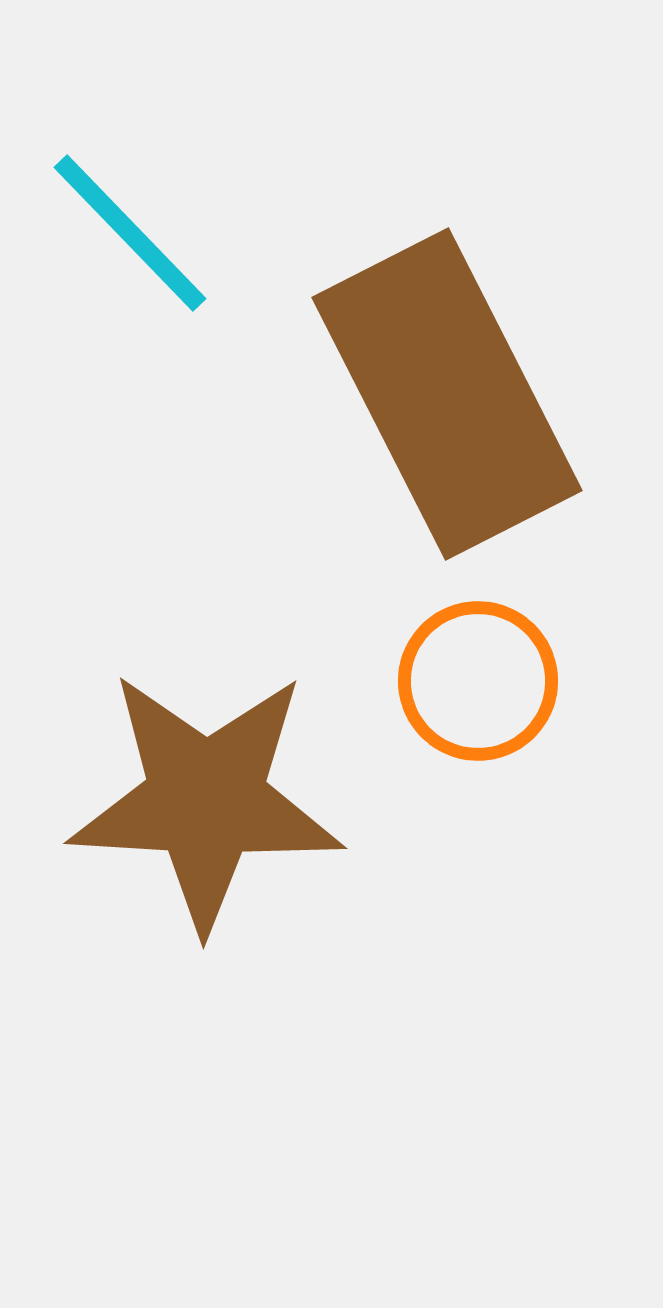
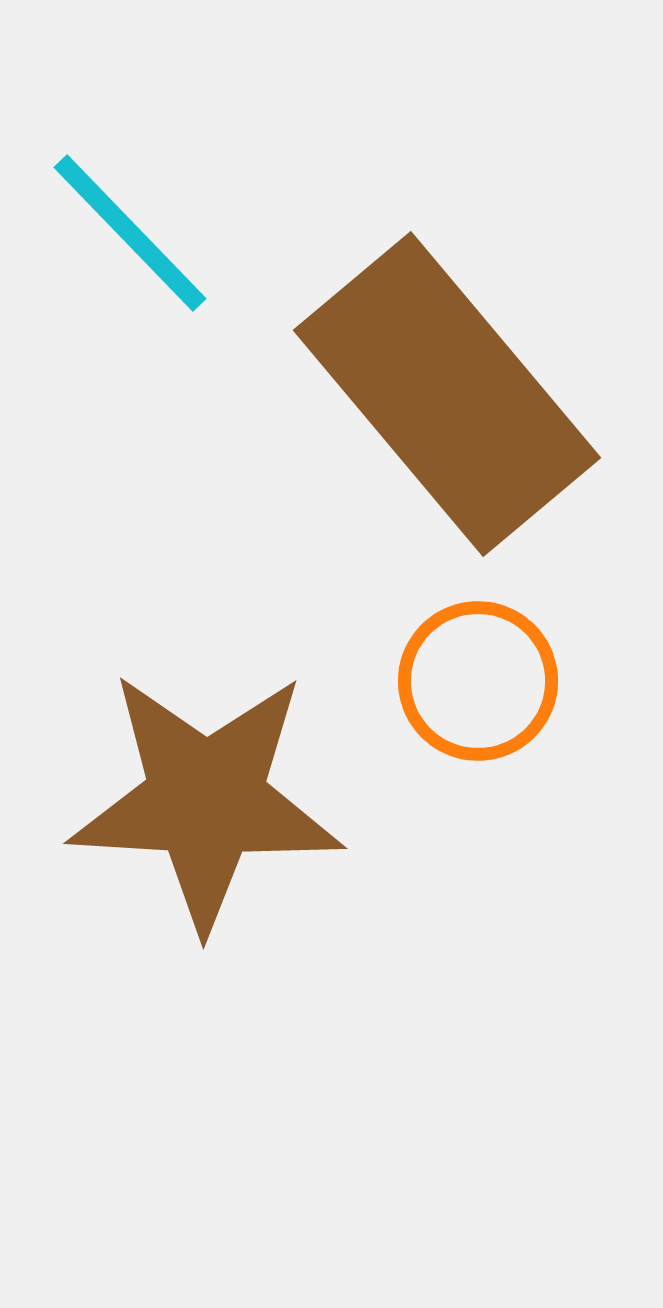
brown rectangle: rotated 13 degrees counterclockwise
